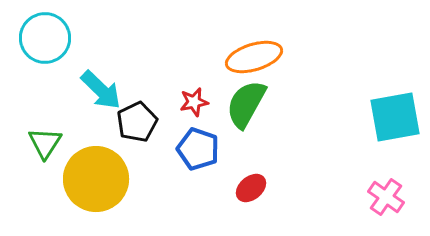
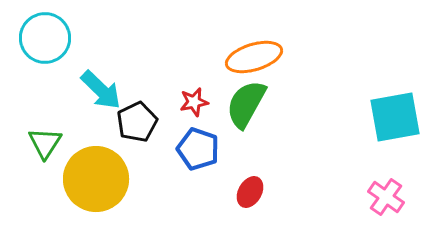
red ellipse: moved 1 px left, 4 px down; rotated 20 degrees counterclockwise
